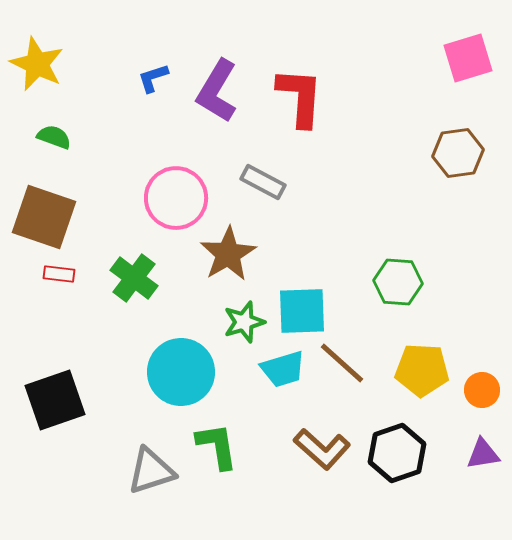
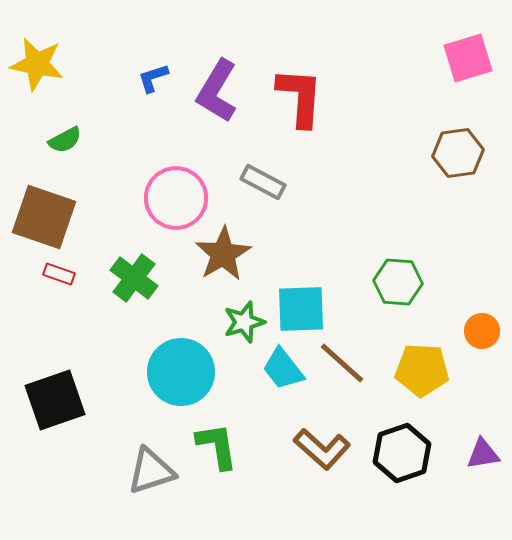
yellow star: rotated 14 degrees counterclockwise
green semicircle: moved 11 px right, 3 px down; rotated 132 degrees clockwise
brown star: moved 5 px left
red rectangle: rotated 12 degrees clockwise
cyan square: moved 1 px left, 2 px up
cyan trapezoid: rotated 69 degrees clockwise
orange circle: moved 59 px up
black hexagon: moved 5 px right
